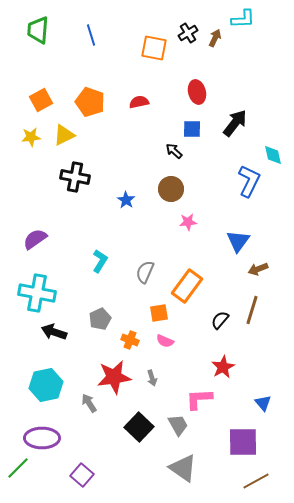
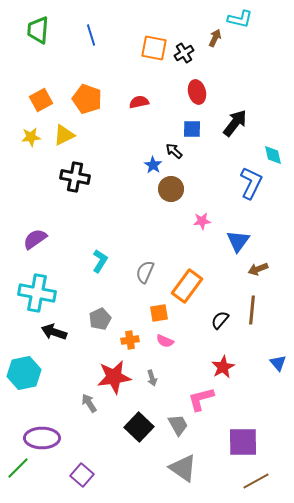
cyan L-shape at (243, 19): moved 3 px left; rotated 15 degrees clockwise
black cross at (188, 33): moved 4 px left, 20 px down
orange pentagon at (90, 102): moved 3 px left, 3 px up
blue L-shape at (249, 181): moved 2 px right, 2 px down
blue star at (126, 200): moved 27 px right, 35 px up
pink star at (188, 222): moved 14 px right, 1 px up
brown line at (252, 310): rotated 12 degrees counterclockwise
orange cross at (130, 340): rotated 30 degrees counterclockwise
cyan hexagon at (46, 385): moved 22 px left, 12 px up
pink L-shape at (199, 399): moved 2 px right; rotated 12 degrees counterclockwise
blue triangle at (263, 403): moved 15 px right, 40 px up
